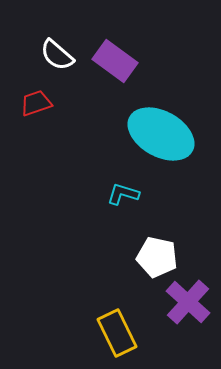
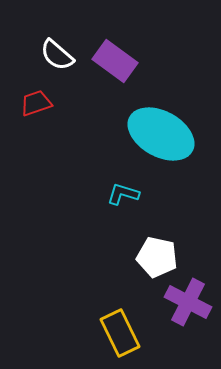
purple cross: rotated 15 degrees counterclockwise
yellow rectangle: moved 3 px right
